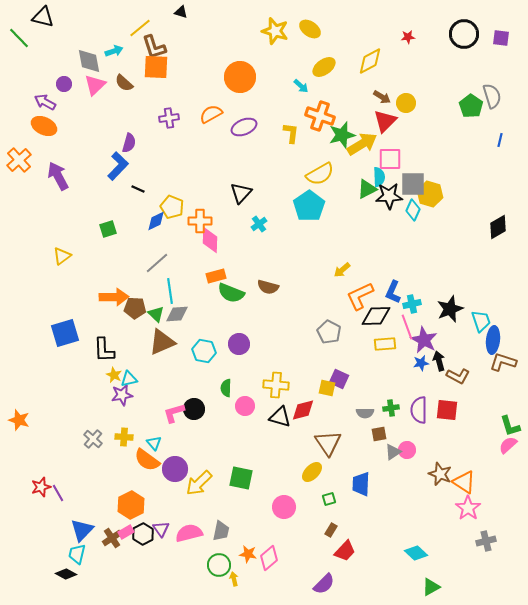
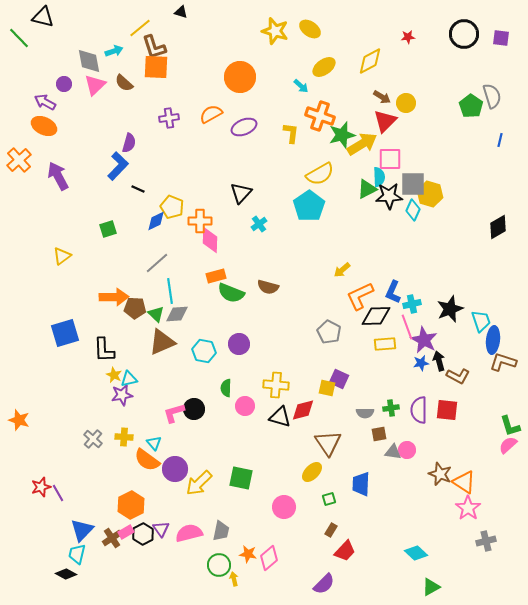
gray triangle at (393, 452): rotated 42 degrees clockwise
